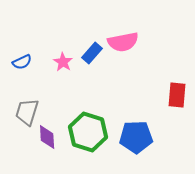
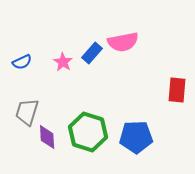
red rectangle: moved 5 px up
